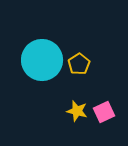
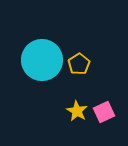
yellow star: rotated 15 degrees clockwise
